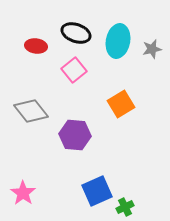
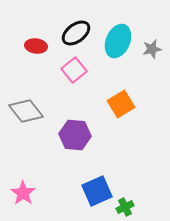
black ellipse: rotated 56 degrees counterclockwise
cyan ellipse: rotated 12 degrees clockwise
gray diamond: moved 5 px left
